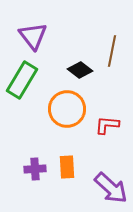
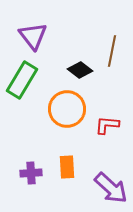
purple cross: moved 4 px left, 4 px down
